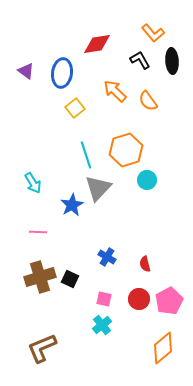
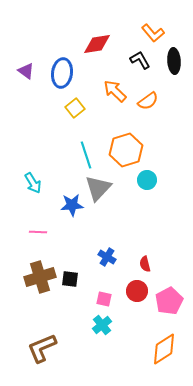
black ellipse: moved 2 px right
orange semicircle: rotated 90 degrees counterclockwise
blue star: rotated 25 degrees clockwise
black square: rotated 18 degrees counterclockwise
red circle: moved 2 px left, 8 px up
orange diamond: moved 1 px right, 1 px down; rotated 8 degrees clockwise
